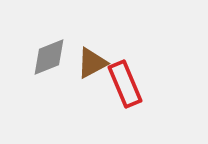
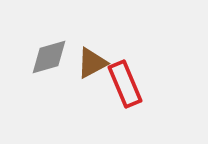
gray diamond: rotated 6 degrees clockwise
